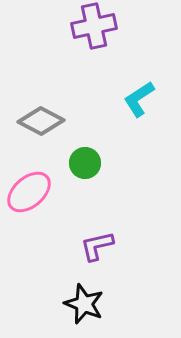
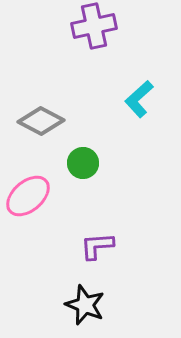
cyan L-shape: rotated 9 degrees counterclockwise
green circle: moved 2 px left
pink ellipse: moved 1 px left, 4 px down
purple L-shape: rotated 9 degrees clockwise
black star: moved 1 px right, 1 px down
